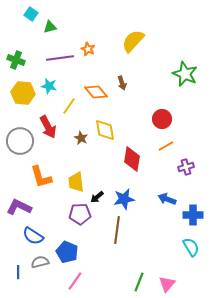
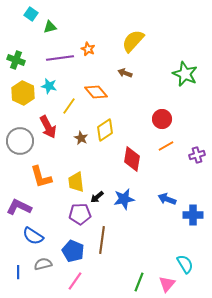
brown arrow: moved 3 px right, 10 px up; rotated 128 degrees clockwise
yellow hexagon: rotated 20 degrees clockwise
yellow diamond: rotated 65 degrees clockwise
purple cross: moved 11 px right, 12 px up
brown line: moved 15 px left, 10 px down
cyan semicircle: moved 6 px left, 17 px down
blue pentagon: moved 6 px right, 1 px up
gray semicircle: moved 3 px right, 2 px down
